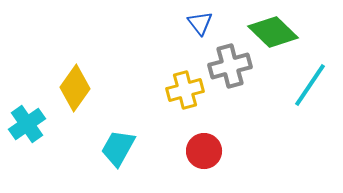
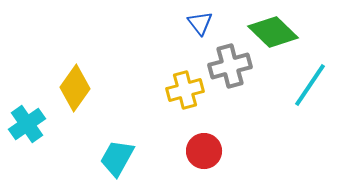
cyan trapezoid: moved 1 px left, 10 px down
